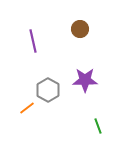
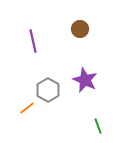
purple star: rotated 25 degrees clockwise
